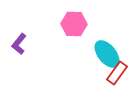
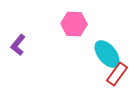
purple L-shape: moved 1 px left, 1 px down
red rectangle: moved 1 px down
